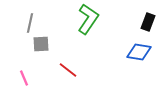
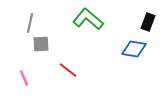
green L-shape: rotated 84 degrees counterclockwise
blue diamond: moved 5 px left, 3 px up
